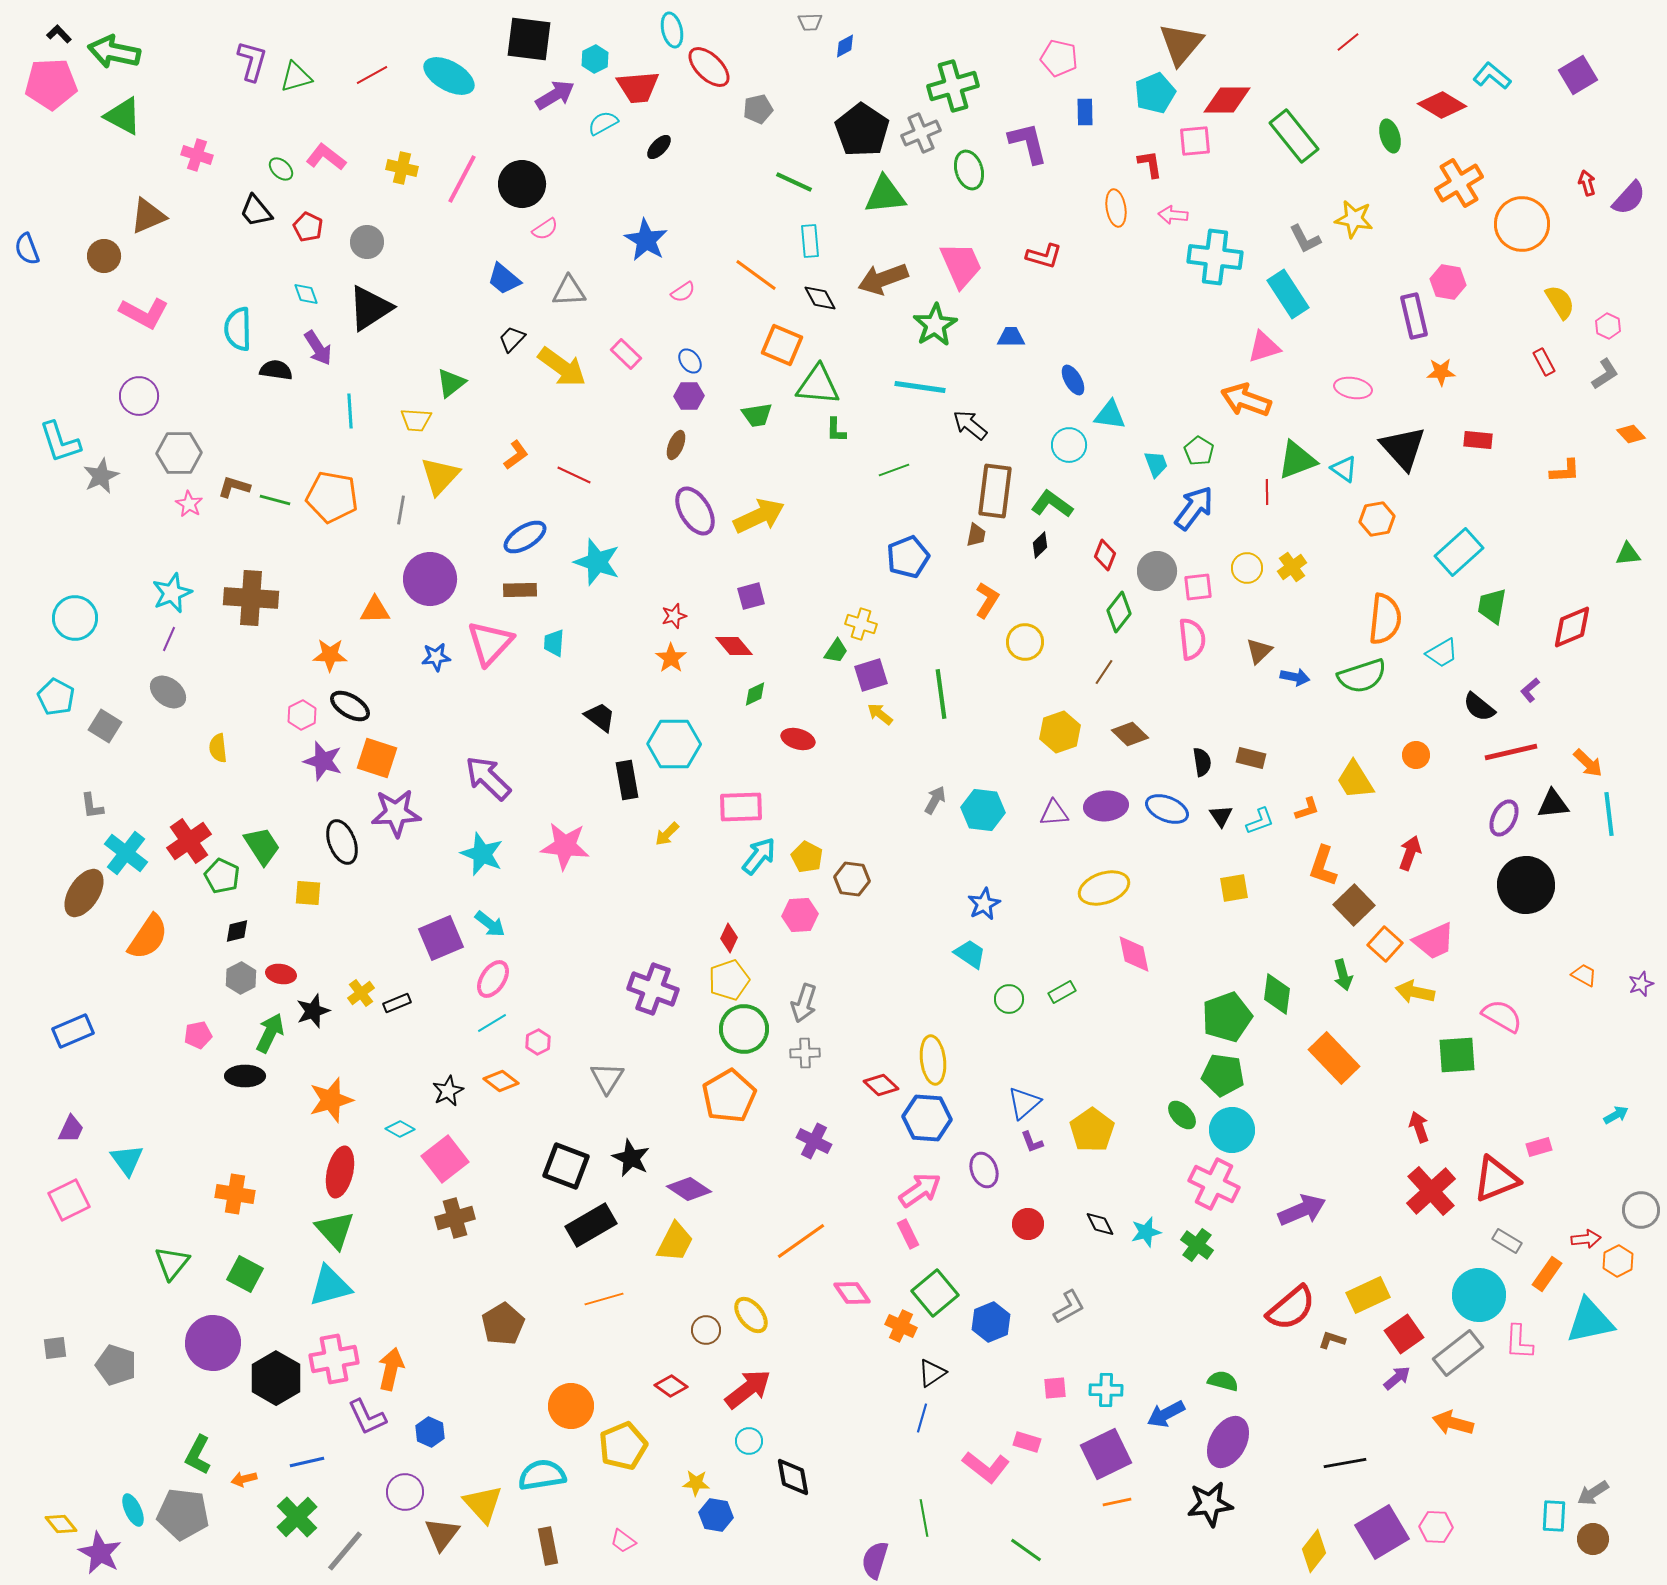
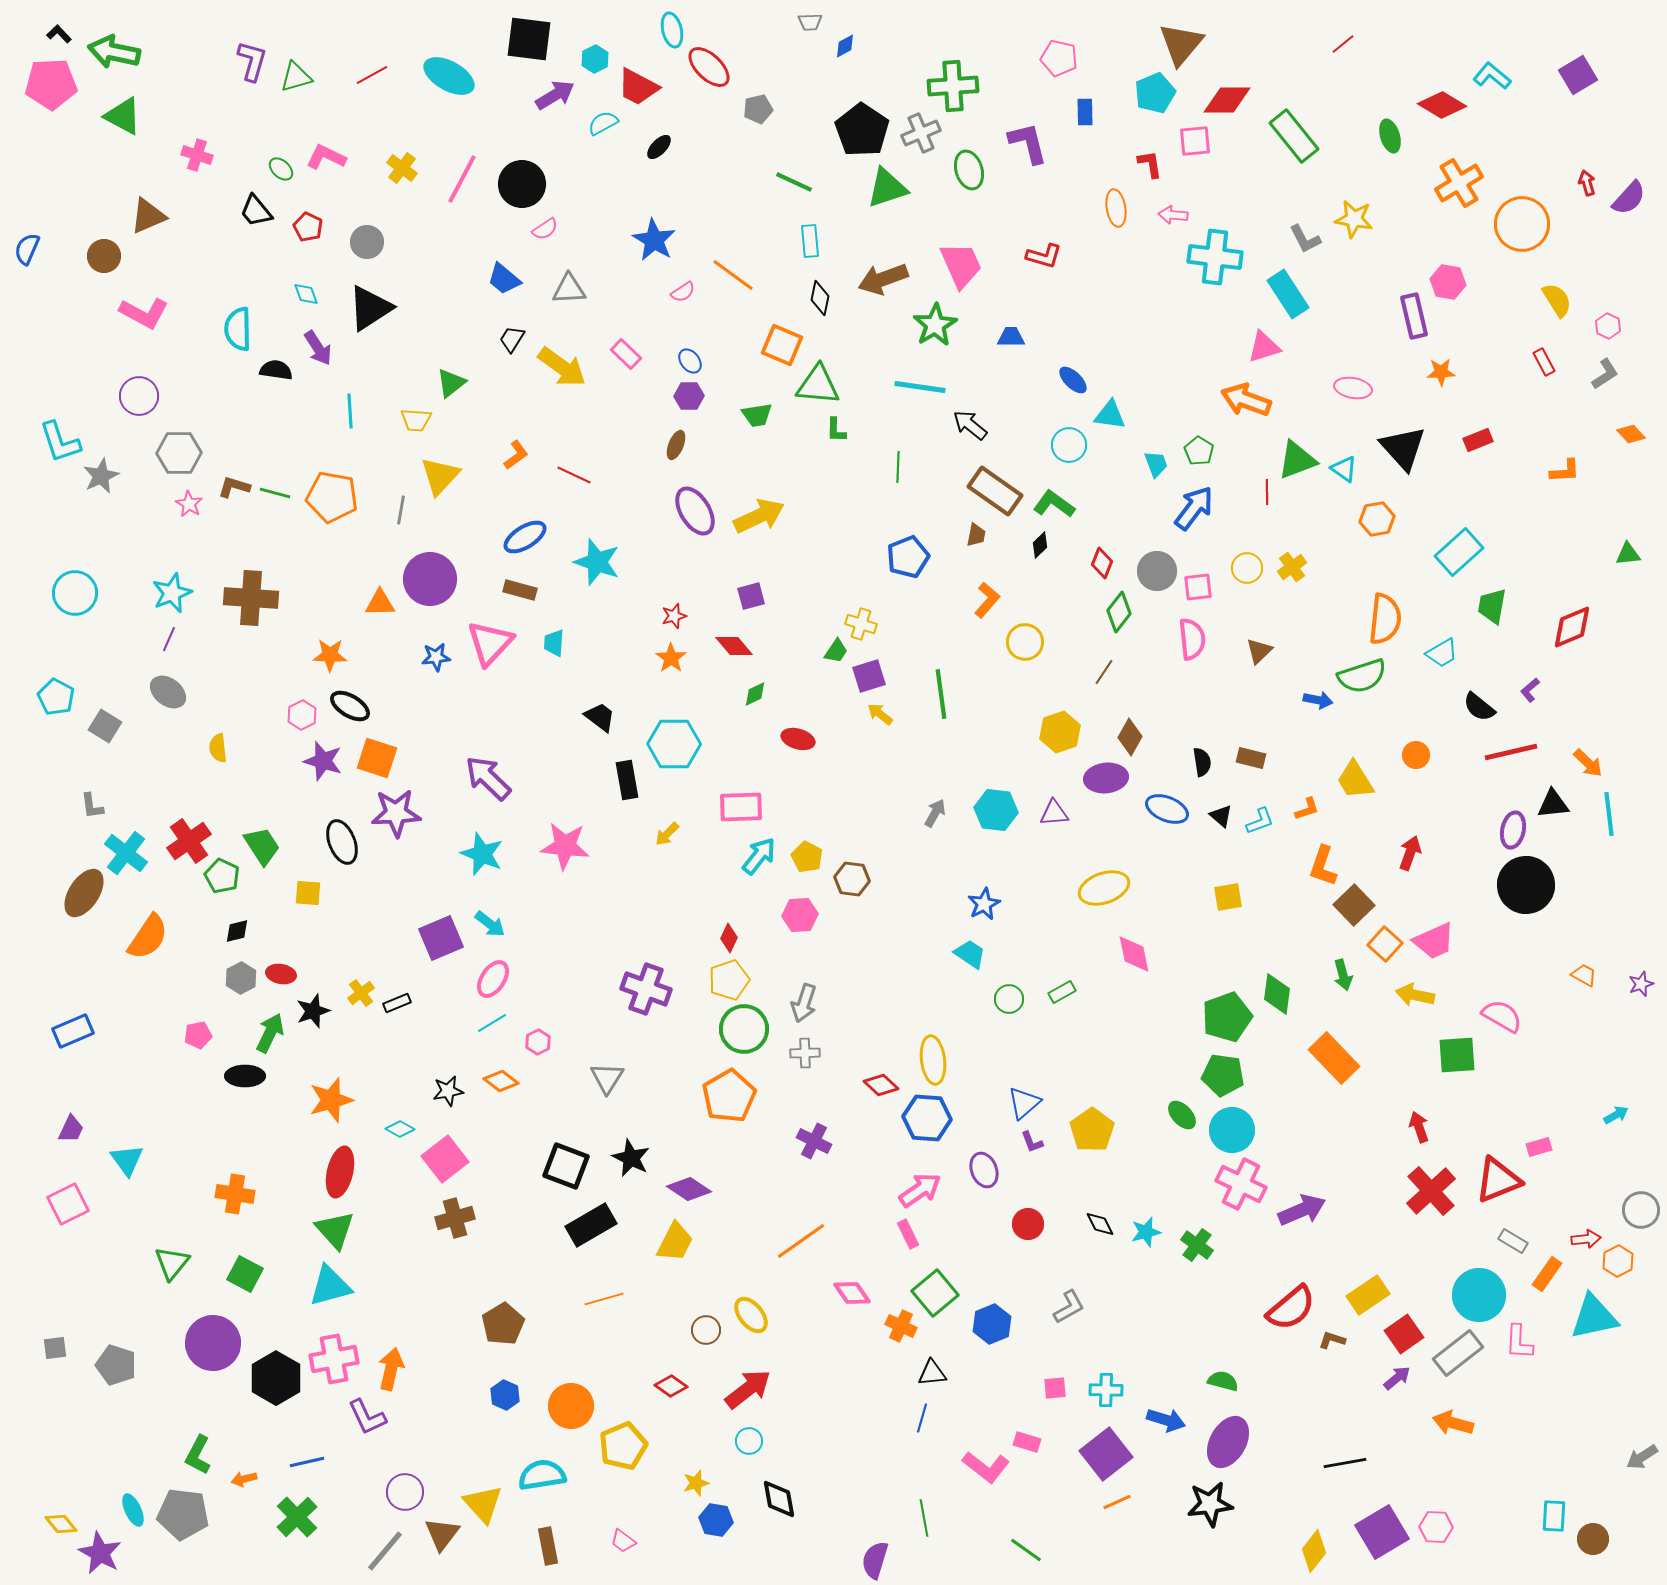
red line at (1348, 42): moved 5 px left, 2 px down
green cross at (953, 86): rotated 12 degrees clockwise
red trapezoid at (638, 87): rotated 33 degrees clockwise
pink L-shape at (326, 157): rotated 12 degrees counterclockwise
yellow cross at (402, 168): rotated 24 degrees clockwise
green triangle at (885, 195): moved 2 px right, 7 px up; rotated 12 degrees counterclockwise
blue star at (646, 240): moved 8 px right
blue semicircle at (27, 249): rotated 44 degrees clockwise
orange line at (756, 275): moved 23 px left
gray triangle at (569, 291): moved 2 px up
black diamond at (820, 298): rotated 40 degrees clockwise
yellow semicircle at (1560, 302): moved 3 px left, 2 px up
black trapezoid at (512, 339): rotated 12 degrees counterclockwise
blue ellipse at (1073, 380): rotated 16 degrees counterclockwise
red rectangle at (1478, 440): rotated 28 degrees counterclockwise
green line at (894, 470): moved 4 px right, 3 px up; rotated 68 degrees counterclockwise
brown rectangle at (995, 491): rotated 62 degrees counterclockwise
green line at (275, 500): moved 7 px up
green L-shape at (1052, 504): moved 2 px right
red diamond at (1105, 555): moved 3 px left, 8 px down
brown rectangle at (520, 590): rotated 16 degrees clockwise
orange L-shape at (987, 600): rotated 9 degrees clockwise
orange triangle at (375, 610): moved 5 px right, 7 px up
cyan circle at (75, 618): moved 25 px up
purple square at (871, 675): moved 2 px left, 1 px down
blue arrow at (1295, 677): moved 23 px right, 23 px down
brown diamond at (1130, 734): moved 3 px down; rotated 75 degrees clockwise
gray arrow at (935, 800): moved 13 px down
purple ellipse at (1106, 806): moved 28 px up
cyan hexagon at (983, 810): moved 13 px right
black triangle at (1221, 816): rotated 15 degrees counterclockwise
purple ellipse at (1504, 818): moved 9 px right, 12 px down; rotated 15 degrees counterclockwise
yellow square at (1234, 888): moved 6 px left, 9 px down
purple cross at (653, 989): moved 7 px left
yellow arrow at (1415, 992): moved 3 px down
black star at (448, 1091): rotated 16 degrees clockwise
red triangle at (1496, 1179): moved 2 px right, 1 px down
pink cross at (1214, 1184): moved 27 px right
pink square at (69, 1200): moved 1 px left, 4 px down
gray rectangle at (1507, 1241): moved 6 px right
yellow rectangle at (1368, 1295): rotated 9 degrees counterclockwise
cyan triangle at (1590, 1321): moved 4 px right, 4 px up
blue hexagon at (991, 1322): moved 1 px right, 2 px down
black triangle at (932, 1373): rotated 28 degrees clockwise
blue arrow at (1166, 1414): moved 6 px down; rotated 135 degrees counterclockwise
blue hexagon at (430, 1432): moved 75 px right, 37 px up
purple square at (1106, 1454): rotated 12 degrees counterclockwise
black diamond at (793, 1477): moved 14 px left, 22 px down
yellow star at (696, 1483): rotated 20 degrees counterclockwise
gray arrow at (1593, 1493): moved 49 px right, 36 px up
orange line at (1117, 1502): rotated 12 degrees counterclockwise
blue hexagon at (716, 1515): moved 5 px down
gray line at (345, 1551): moved 40 px right
